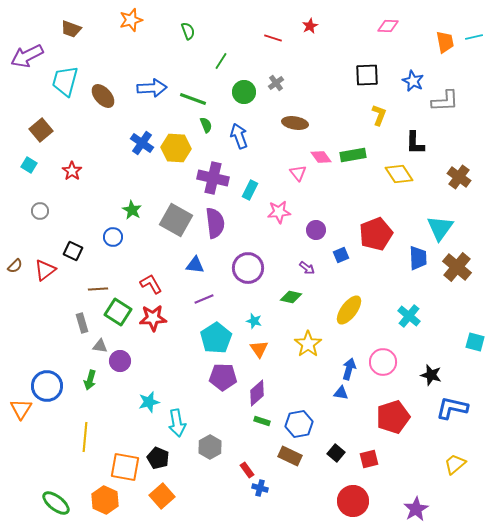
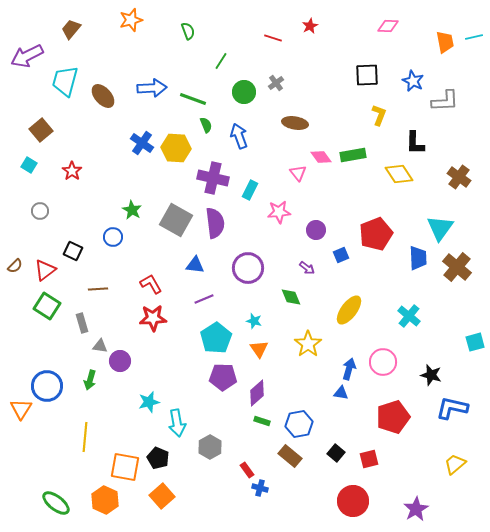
brown trapezoid at (71, 29): rotated 110 degrees clockwise
green diamond at (291, 297): rotated 55 degrees clockwise
green square at (118, 312): moved 71 px left, 6 px up
cyan square at (475, 342): rotated 30 degrees counterclockwise
brown rectangle at (290, 456): rotated 15 degrees clockwise
